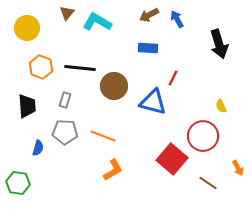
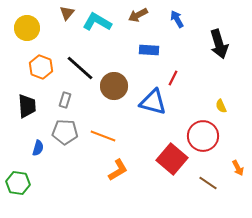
brown arrow: moved 11 px left
blue rectangle: moved 1 px right, 2 px down
black line: rotated 36 degrees clockwise
orange L-shape: moved 5 px right
